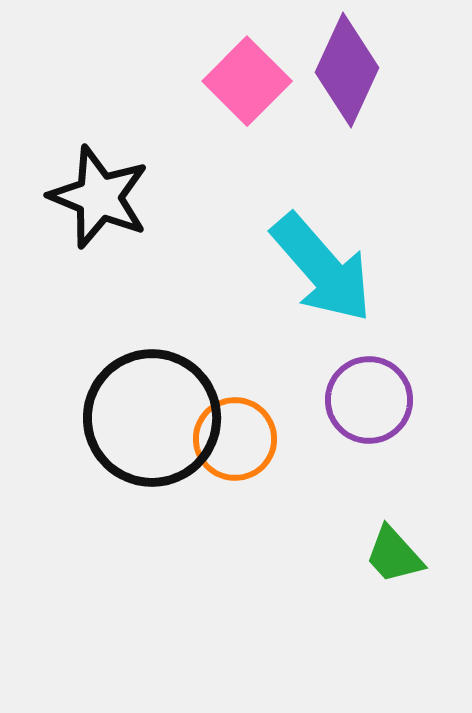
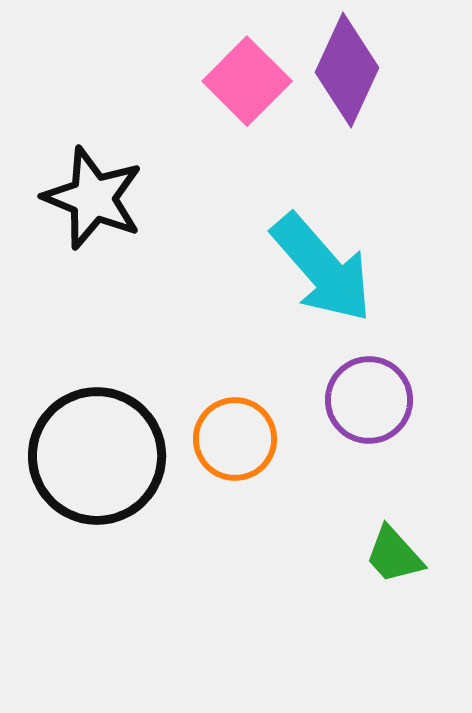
black star: moved 6 px left, 1 px down
black circle: moved 55 px left, 38 px down
